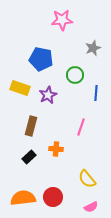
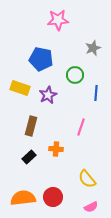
pink star: moved 4 px left
